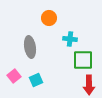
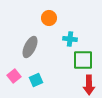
gray ellipse: rotated 35 degrees clockwise
